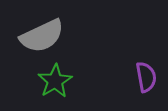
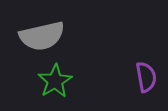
gray semicircle: rotated 12 degrees clockwise
